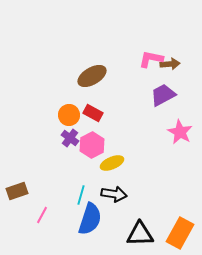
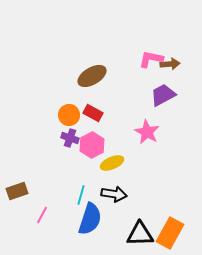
pink star: moved 33 px left
purple cross: rotated 18 degrees counterclockwise
orange rectangle: moved 10 px left
